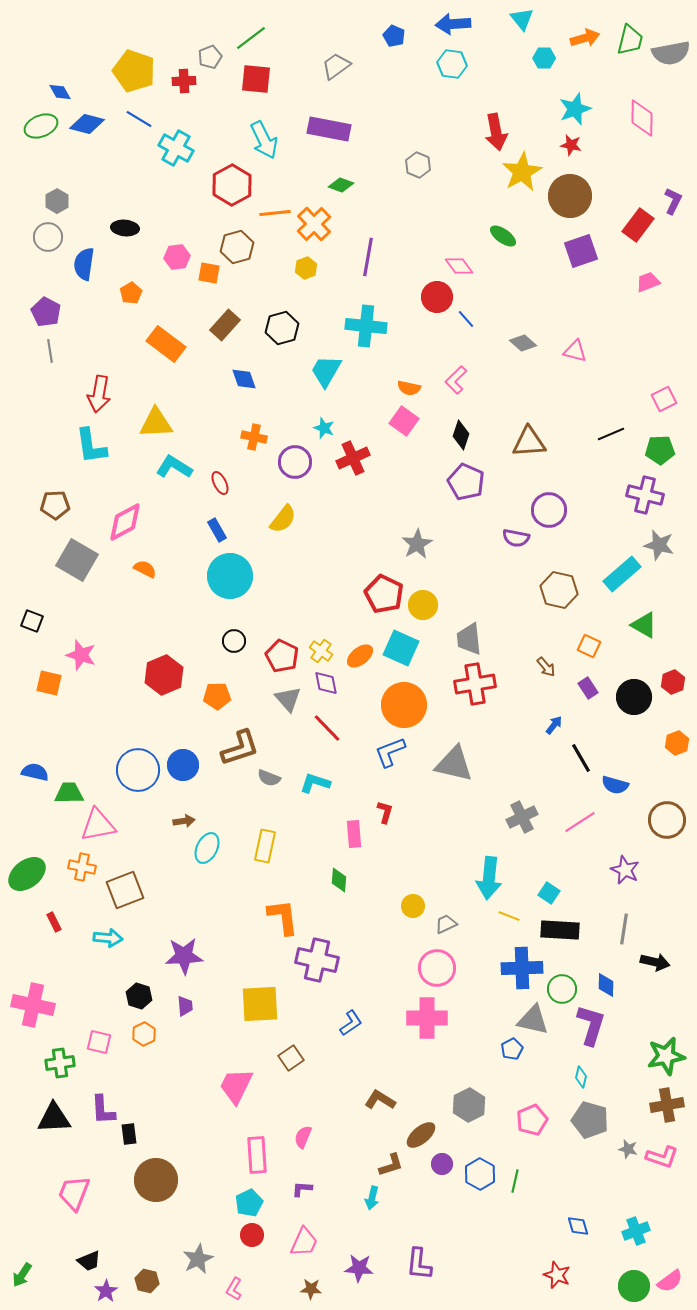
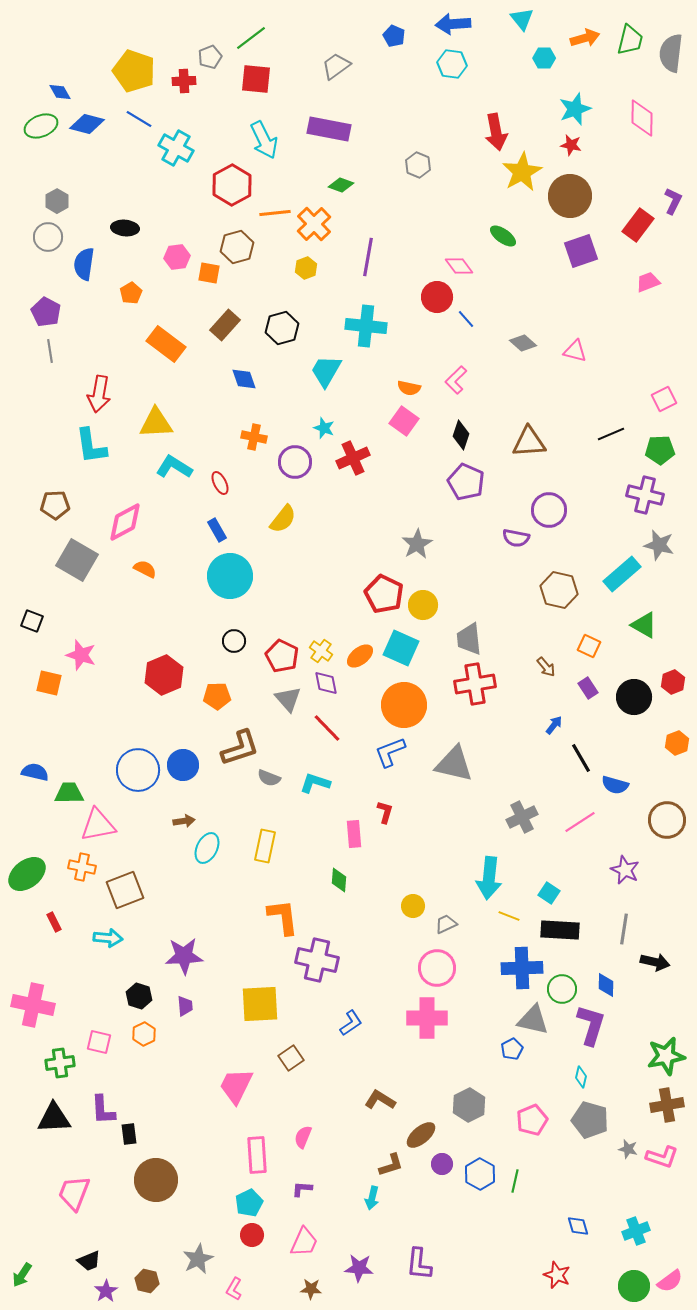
gray semicircle at (671, 53): rotated 108 degrees clockwise
